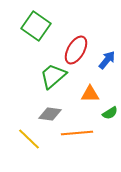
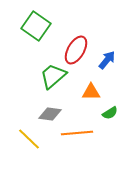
orange triangle: moved 1 px right, 2 px up
